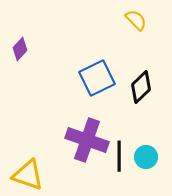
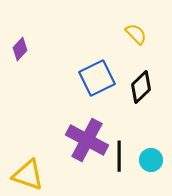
yellow semicircle: moved 14 px down
purple cross: rotated 9 degrees clockwise
cyan circle: moved 5 px right, 3 px down
